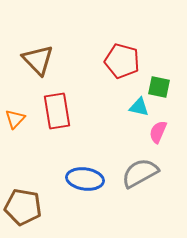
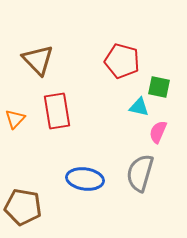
gray semicircle: rotated 45 degrees counterclockwise
